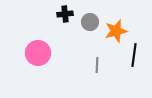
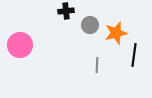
black cross: moved 1 px right, 3 px up
gray circle: moved 3 px down
orange star: moved 2 px down
pink circle: moved 18 px left, 8 px up
